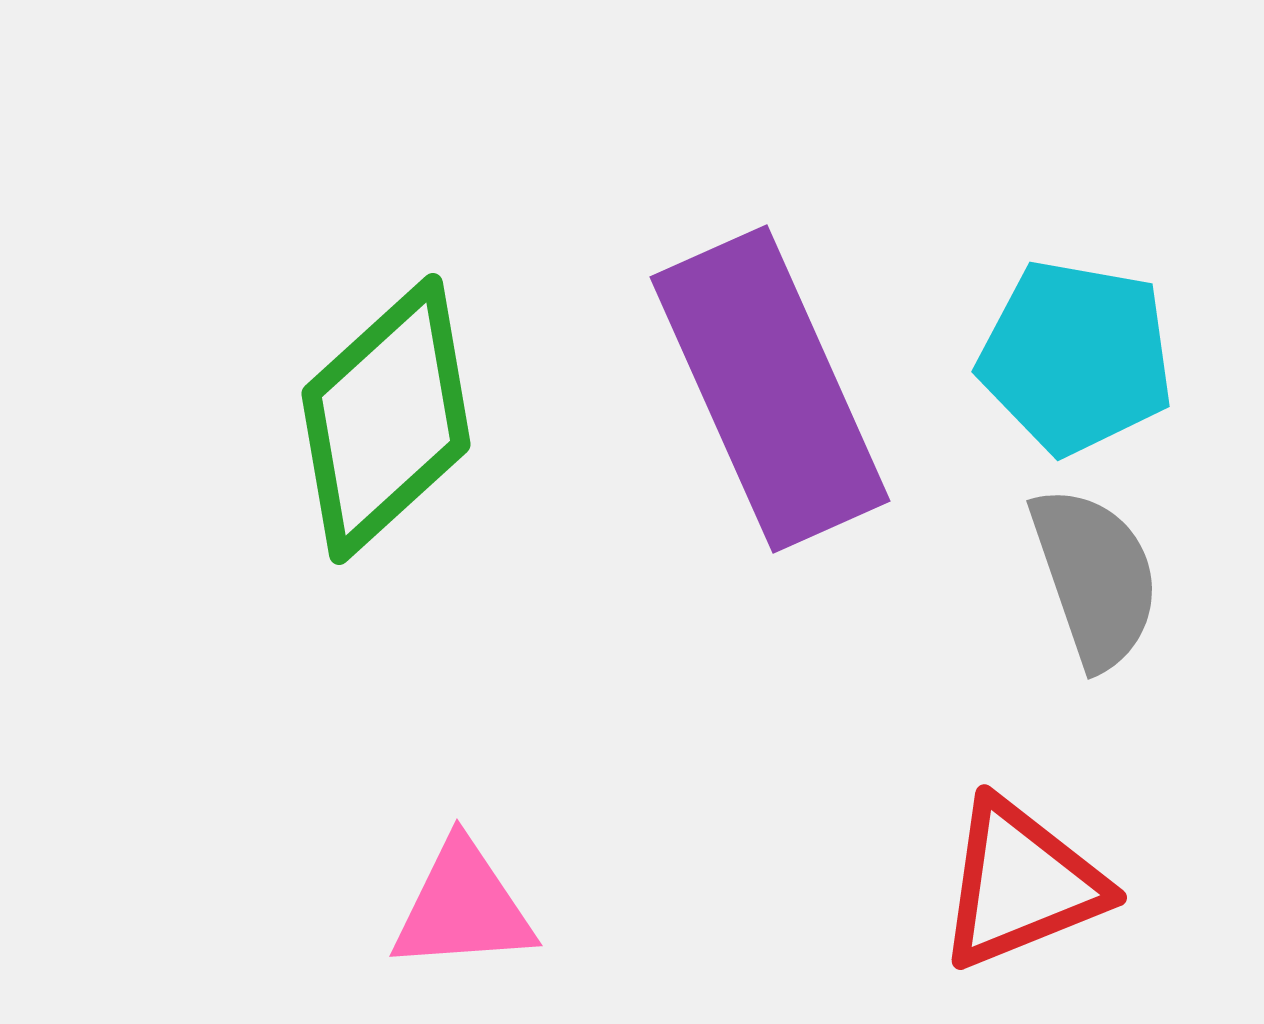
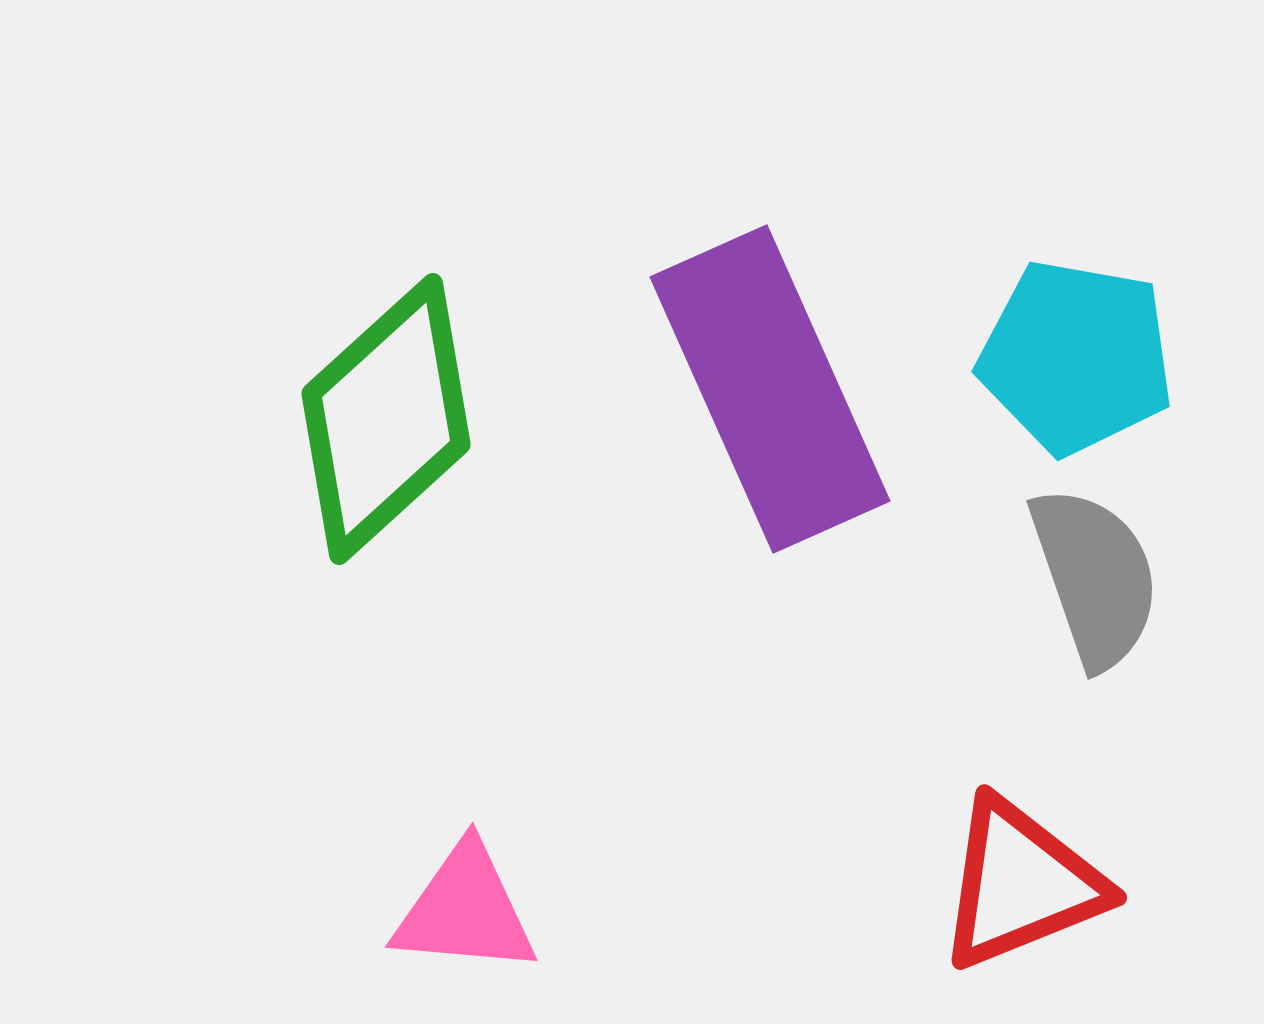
pink triangle: moved 2 px right, 3 px down; rotated 9 degrees clockwise
